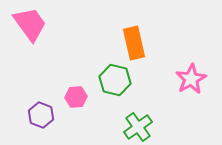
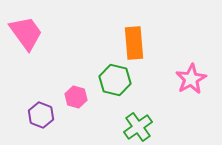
pink trapezoid: moved 4 px left, 9 px down
orange rectangle: rotated 8 degrees clockwise
pink hexagon: rotated 20 degrees clockwise
